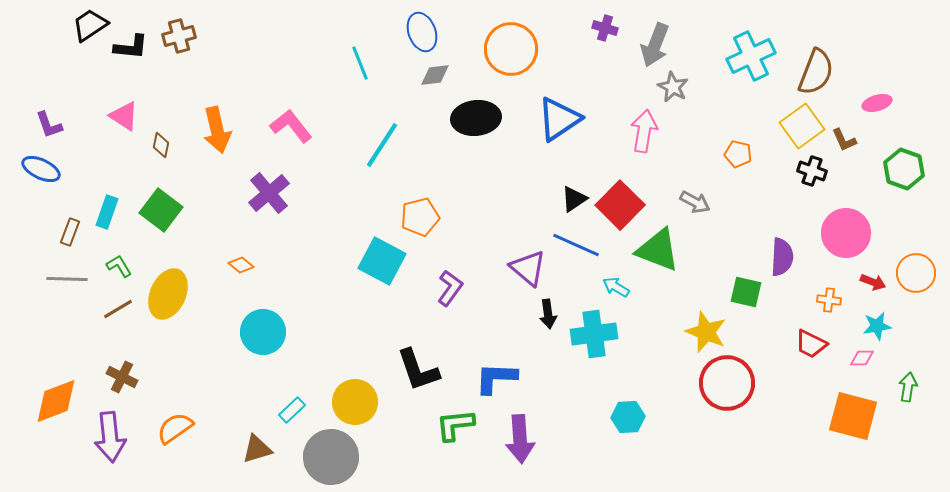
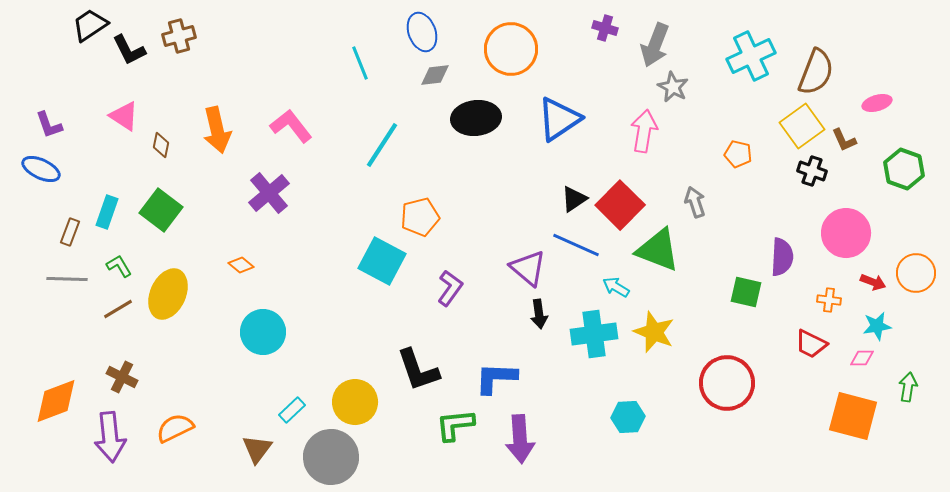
black L-shape at (131, 47): moved 2 px left, 3 px down; rotated 57 degrees clockwise
gray arrow at (695, 202): rotated 136 degrees counterclockwise
black arrow at (548, 314): moved 9 px left
yellow star at (706, 332): moved 52 px left
orange semicircle at (175, 428): rotated 9 degrees clockwise
brown triangle at (257, 449): rotated 36 degrees counterclockwise
